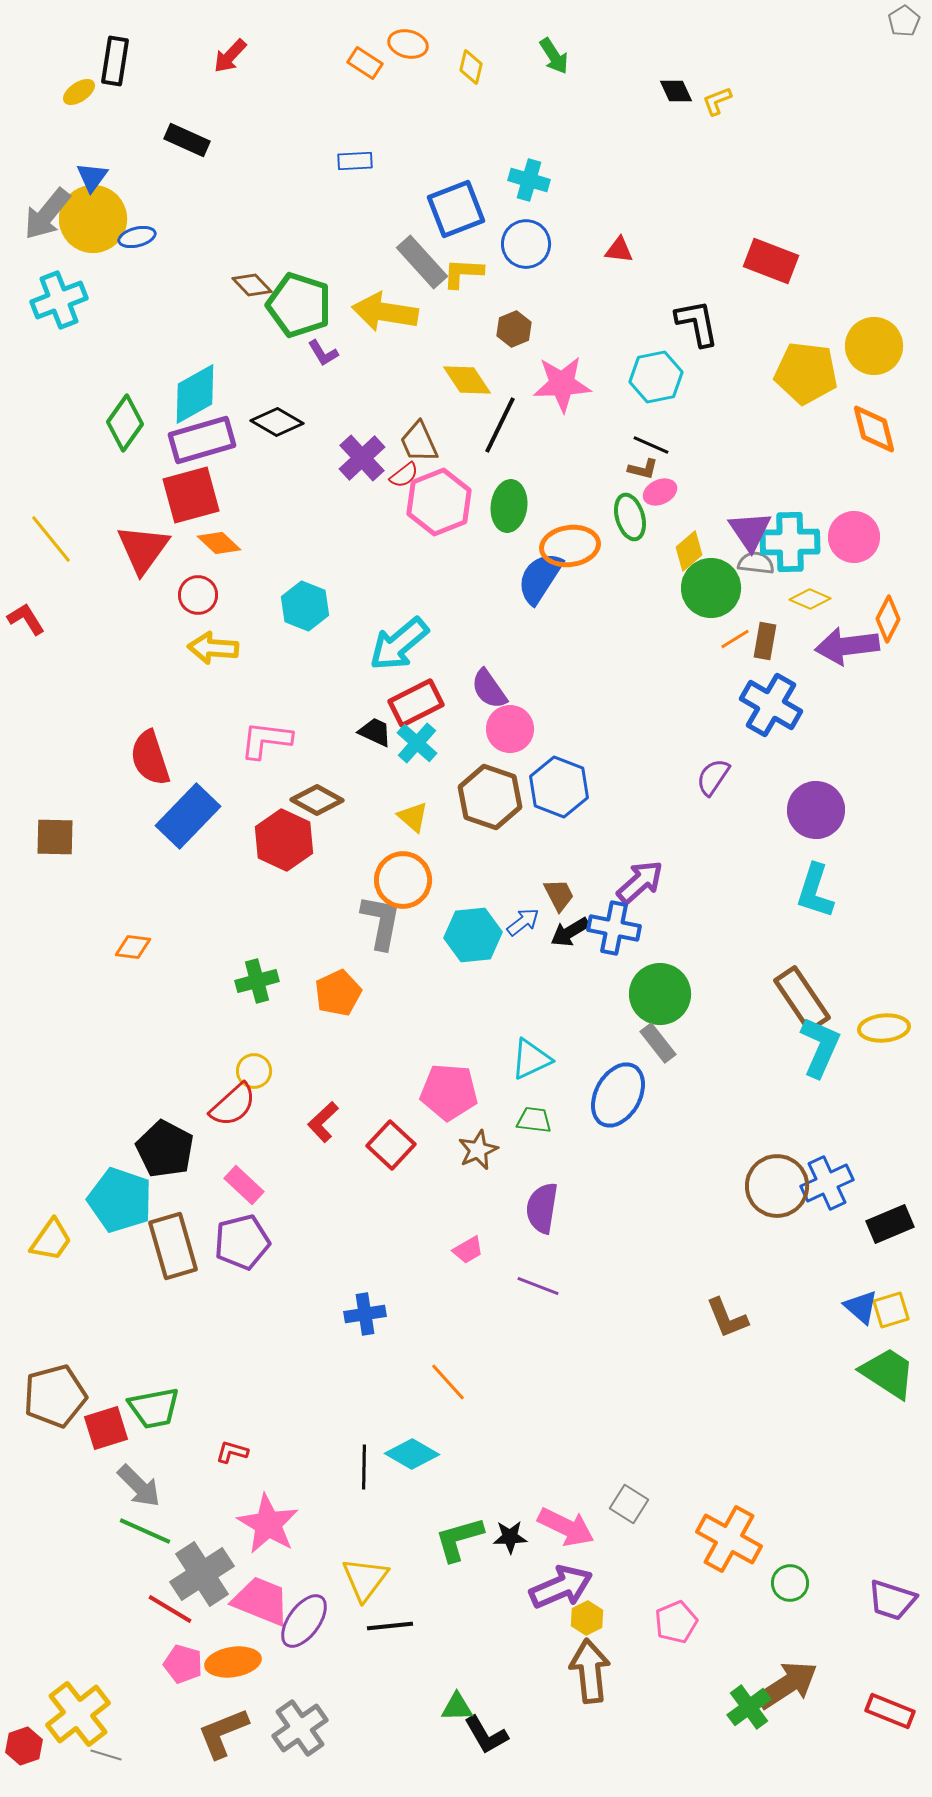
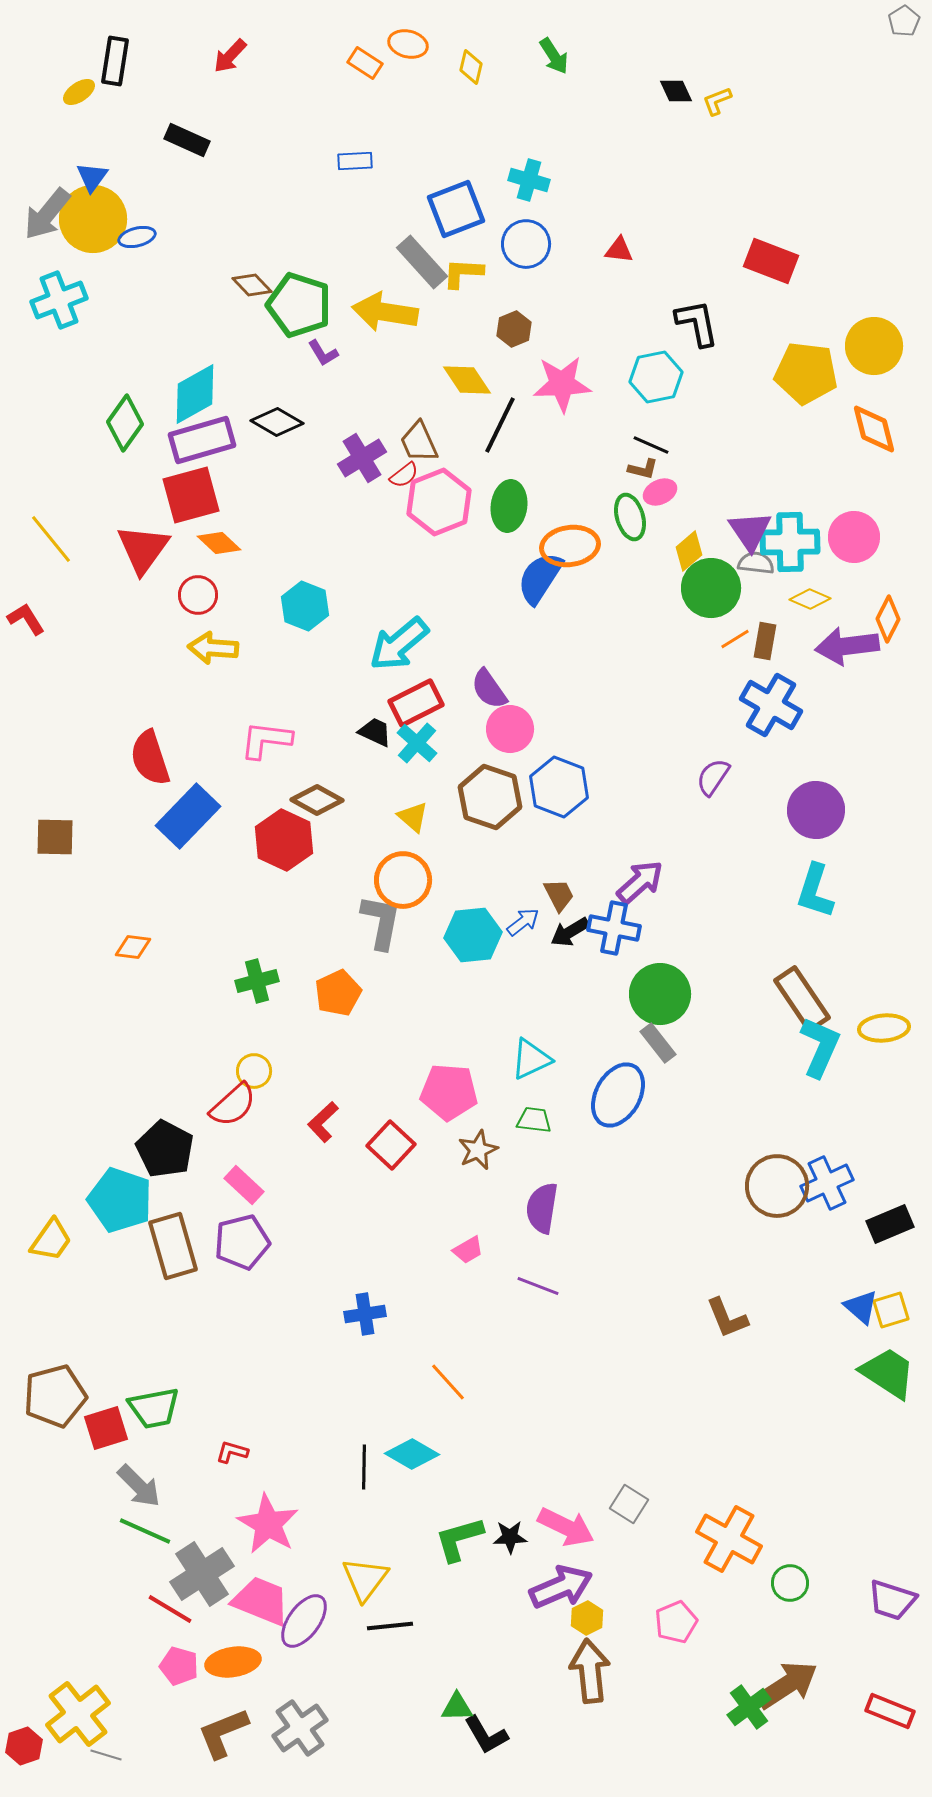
purple cross at (362, 458): rotated 12 degrees clockwise
pink pentagon at (183, 1664): moved 4 px left, 2 px down
